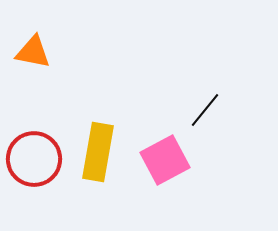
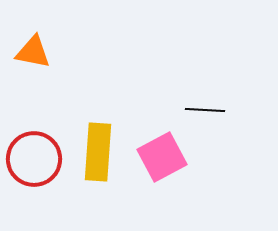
black line: rotated 54 degrees clockwise
yellow rectangle: rotated 6 degrees counterclockwise
pink square: moved 3 px left, 3 px up
